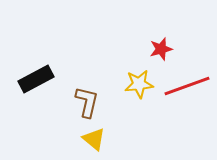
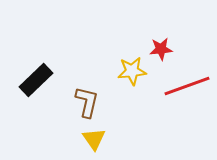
red star: rotated 10 degrees clockwise
black rectangle: moved 1 px down; rotated 16 degrees counterclockwise
yellow star: moved 7 px left, 13 px up
yellow triangle: rotated 15 degrees clockwise
